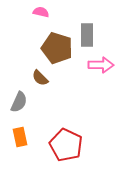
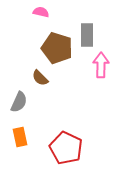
pink arrow: rotated 90 degrees counterclockwise
red pentagon: moved 3 px down
